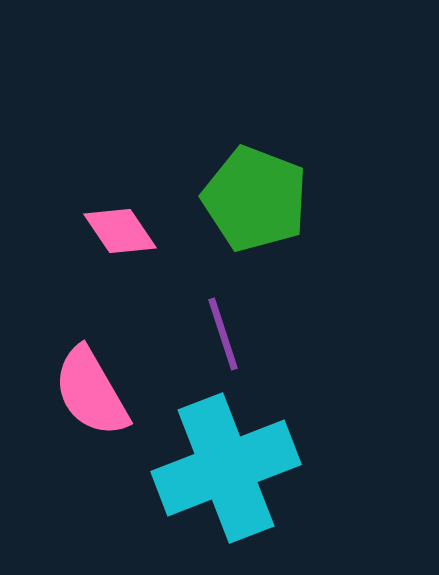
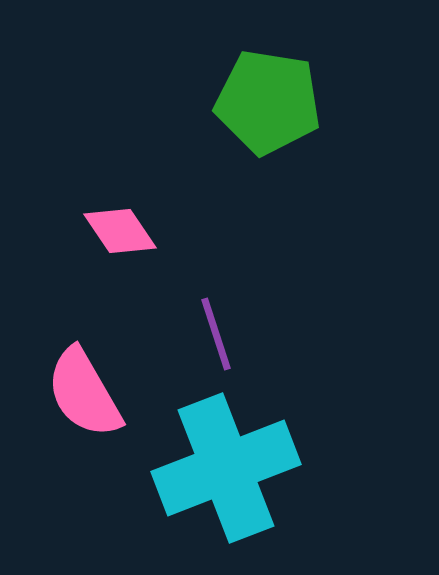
green pentagon: moved 13 px right, 97 px up; rotated 12 degrees counterclockwise
purple line: moved 7 px left
pink semicircle: moved 7 px left, 1 px down
